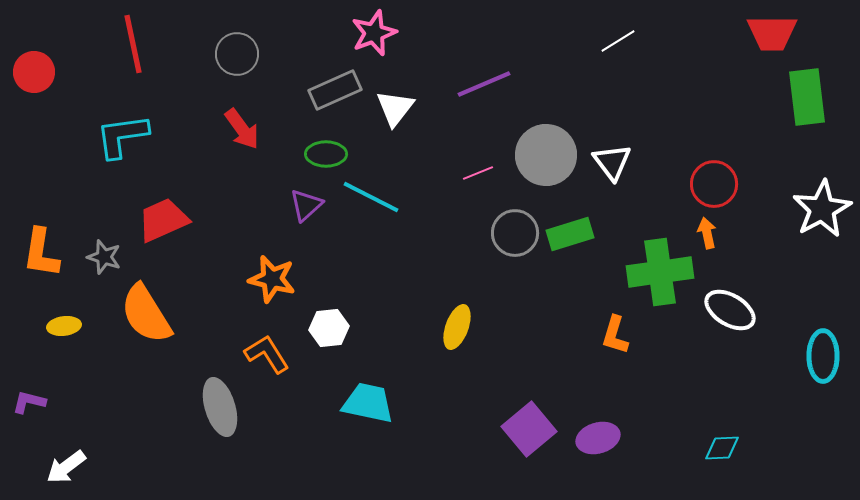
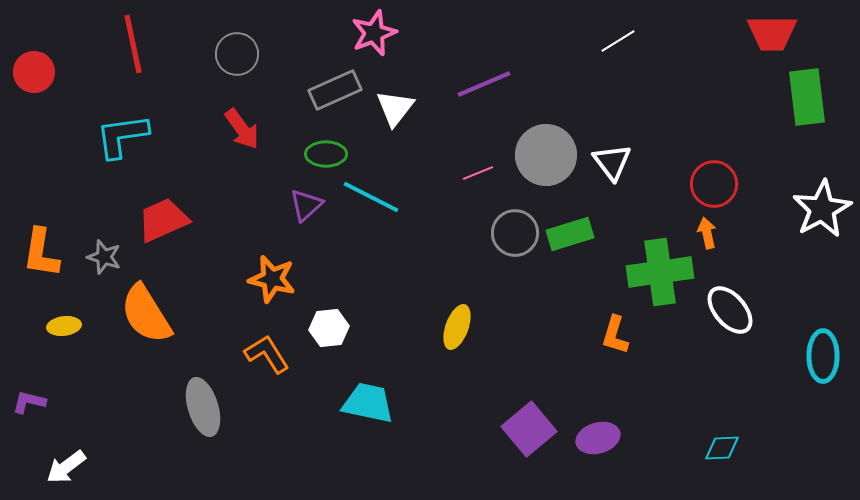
white ellipse at (730, 310): rotated 18 degrees clockwise
gray ellipse at (220, 407): moved 17 px left
